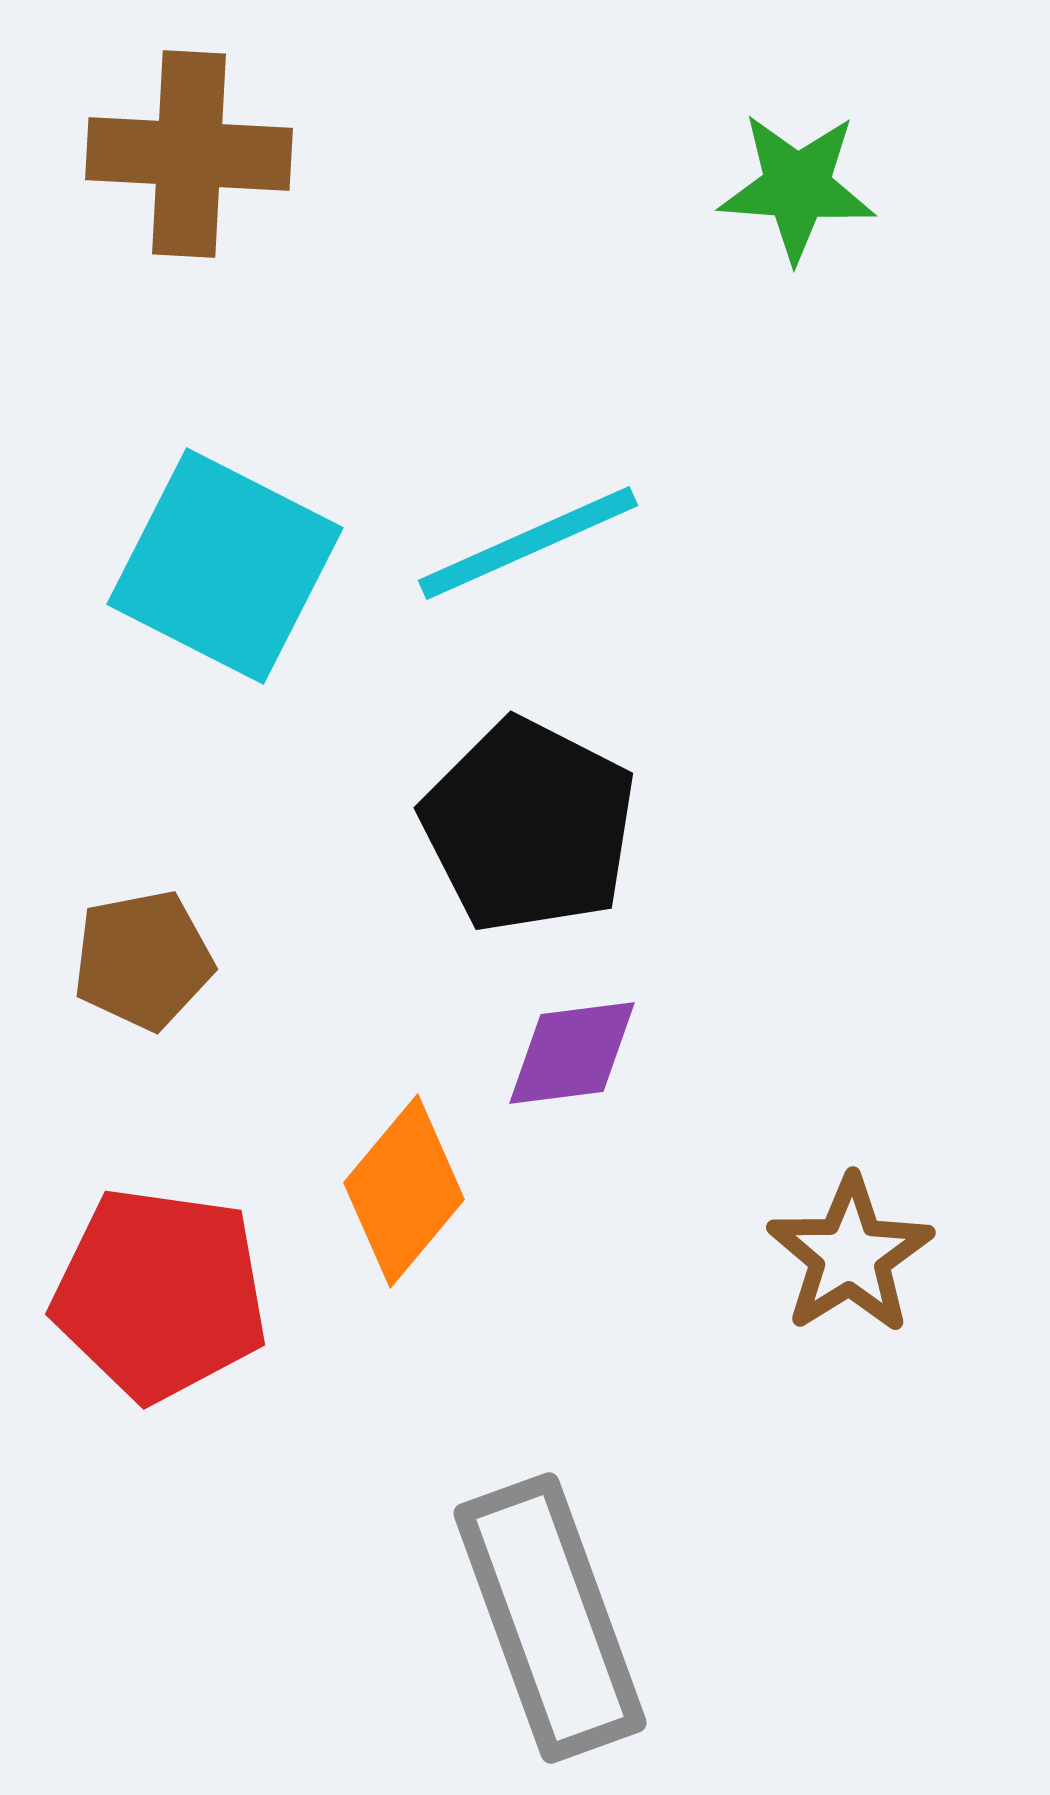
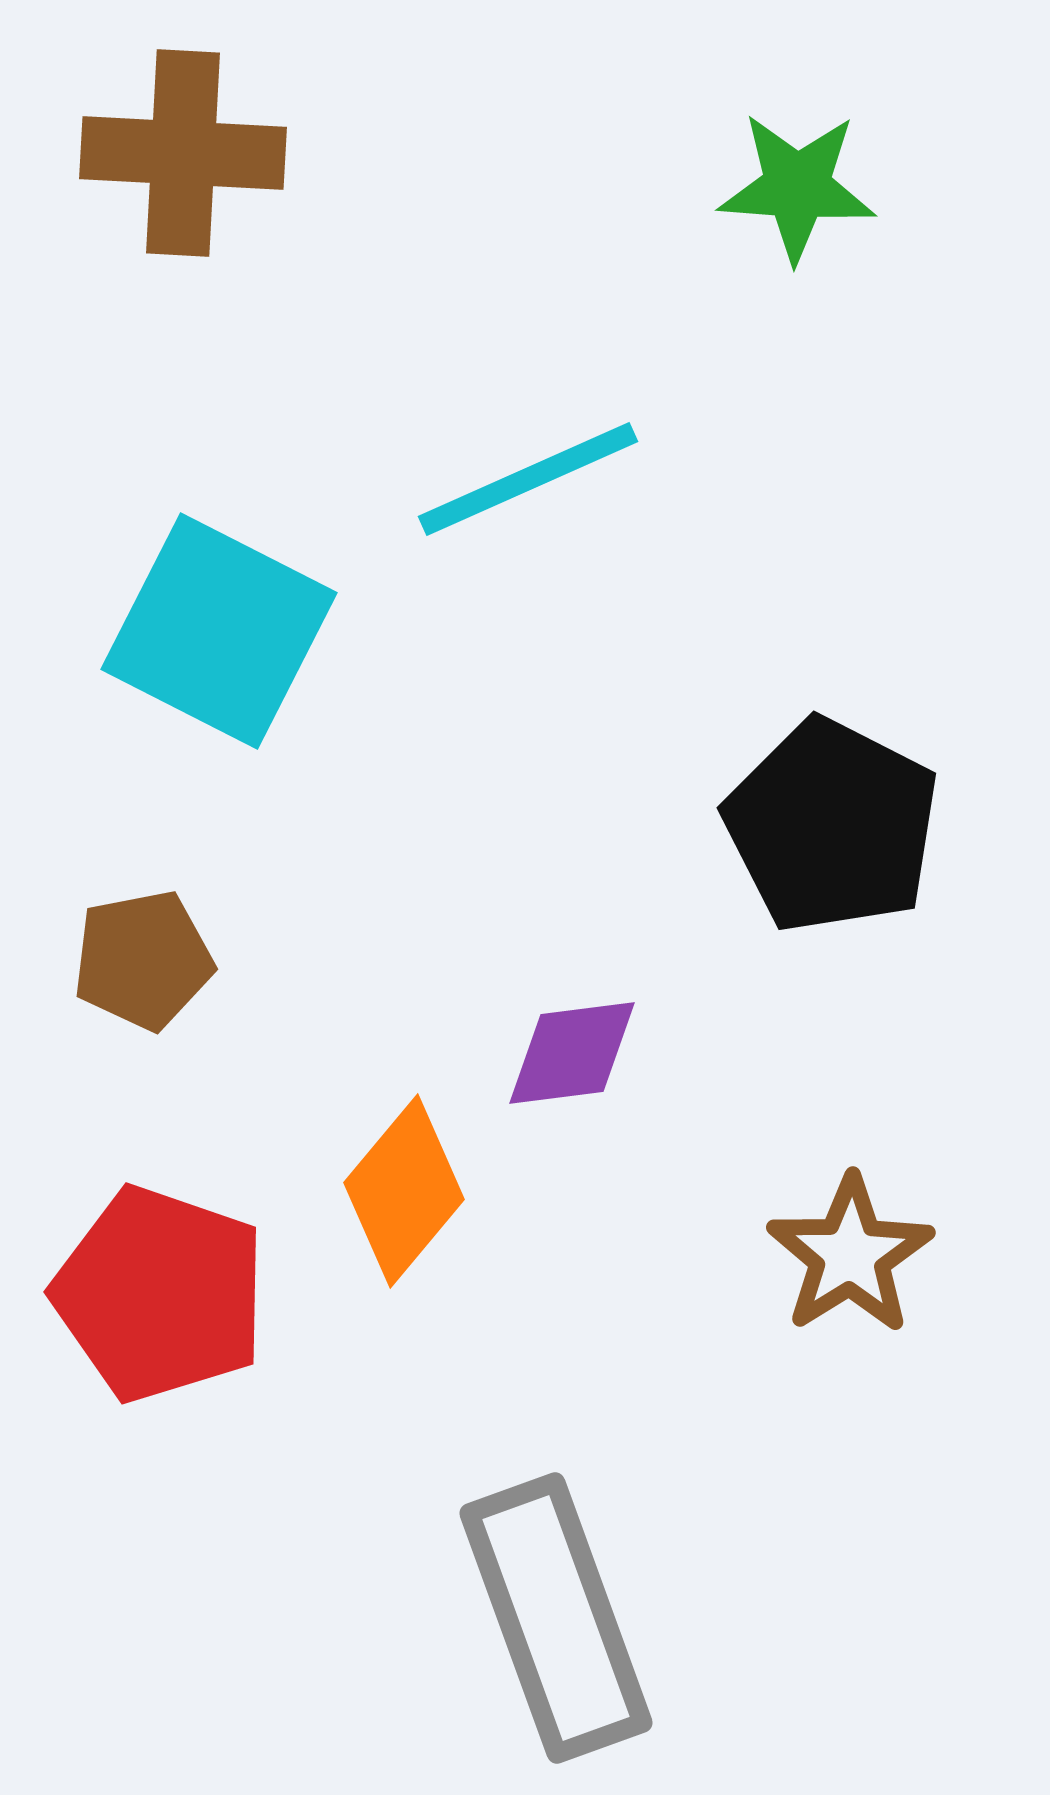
brown cross: moved 6 px left, 1 px up
cyan line: moved 64 px up
cyan square: moved 6 px left, 65 px down
black pentagon: moved 303 px right
red pentagon: rotated 11 degrees clockwise
gray rectangle: moved 6 px right
